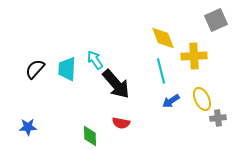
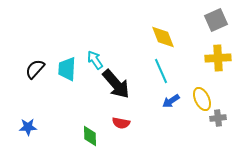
yellow diamond: moved 1 px up
yellow cross: moved 24 px right, 2 px down
cyan line: rotated 10 degrees counterclockwise
